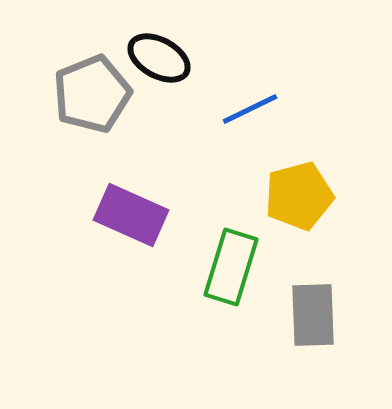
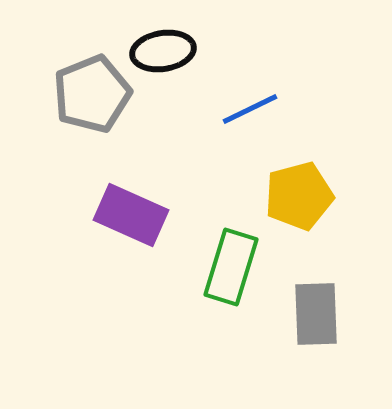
black ellipse: moved 4 px right, 7 px up; rotated 38 degrees counterclockwise
gray rectangle: moved 3 px right, 1 px up
